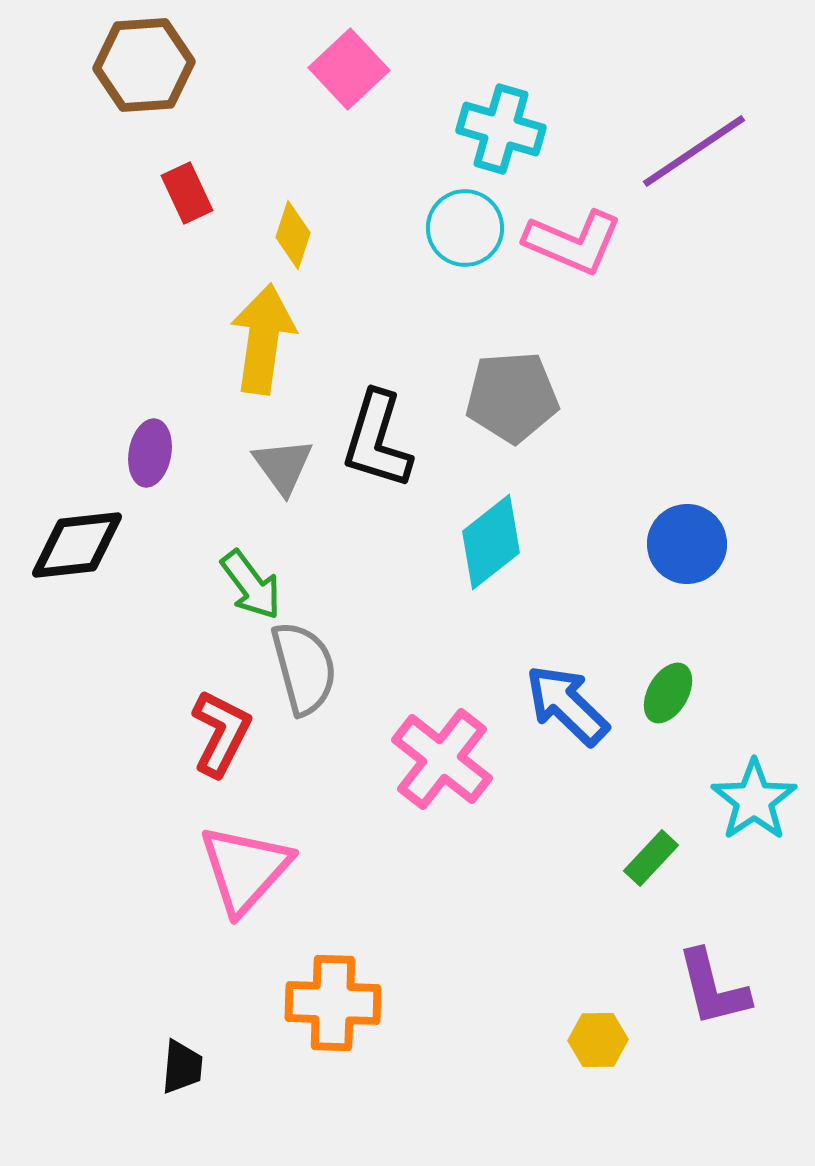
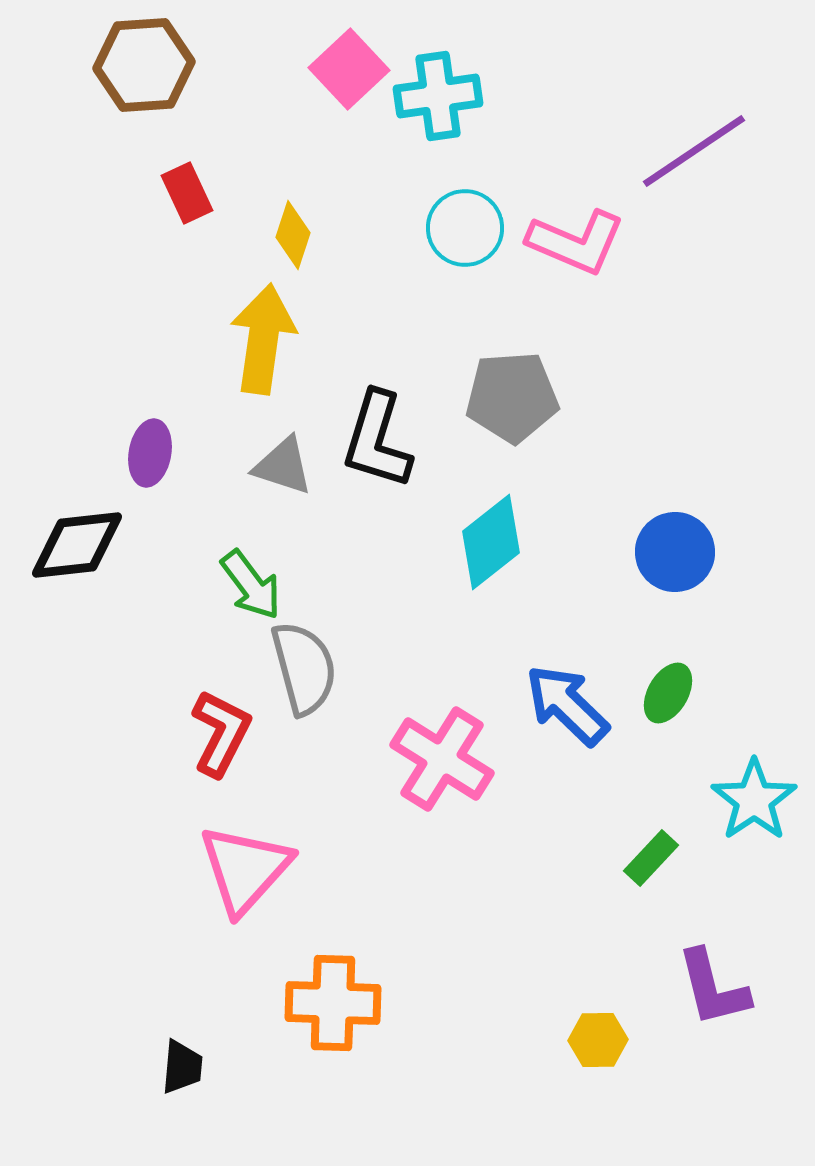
cyan cross: moved 63 px left, 33 px up; rotated 24 degrees counterclockwise
pink L-shape: moved 3 px right
gray triangle: rotated 36 degrees counterclockwise
blue circle: moved 12 px left, 8 px down
pink cross: rotated 6 degrees counterclockwise
